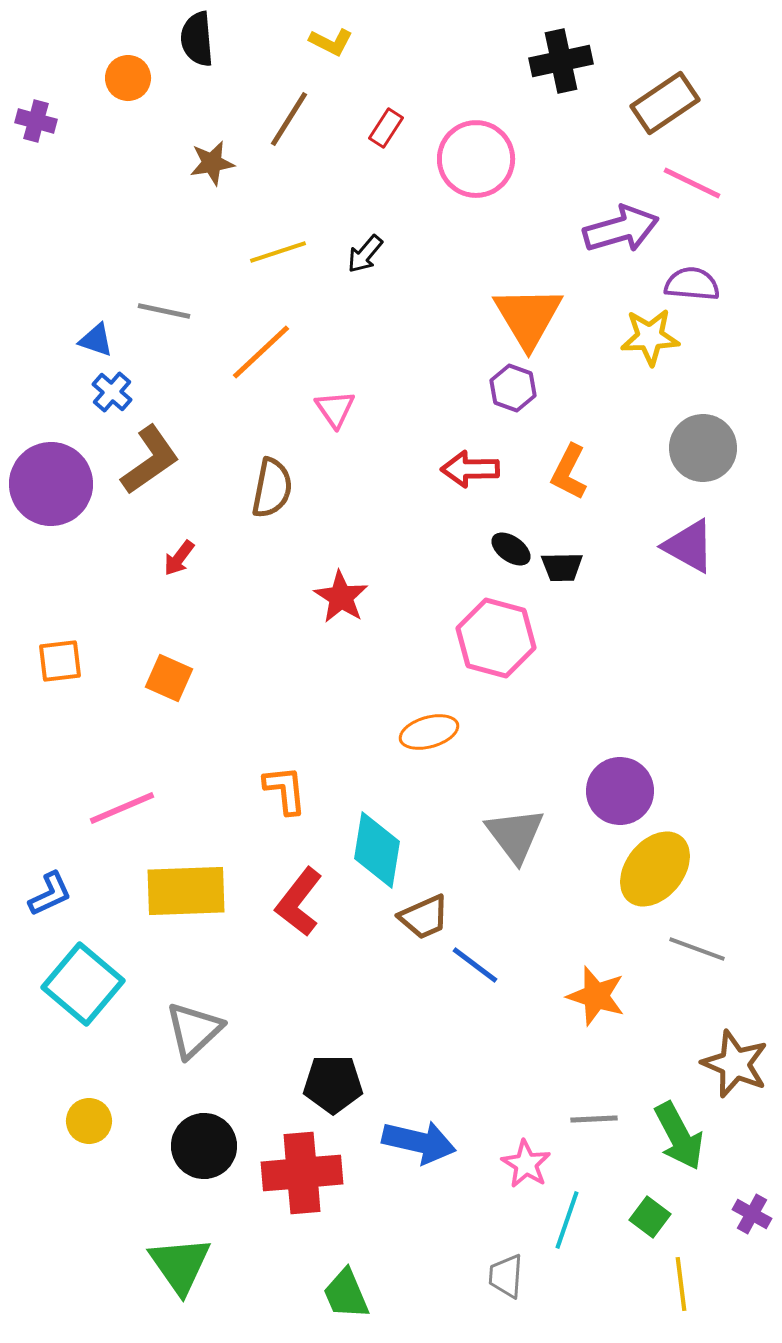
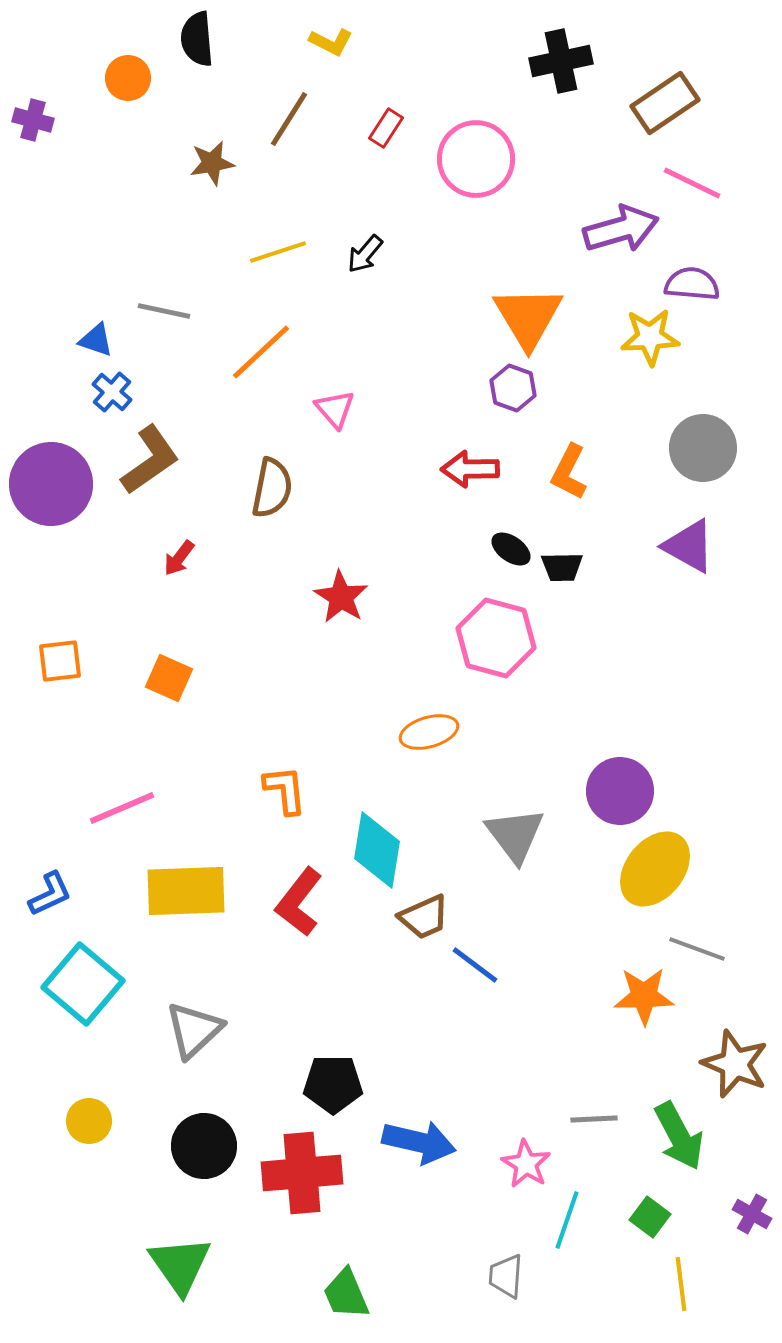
purple cross at (36, 121): moved 3 px left, 1 px up
pink triangle at (335, 409): rotated 6 degrees counterclockwise
orange star at (596, 996): moved 48 px right; rotated 18 degrees counterclockwise
